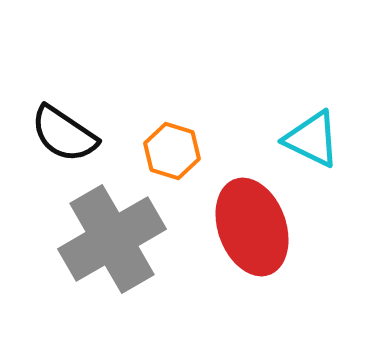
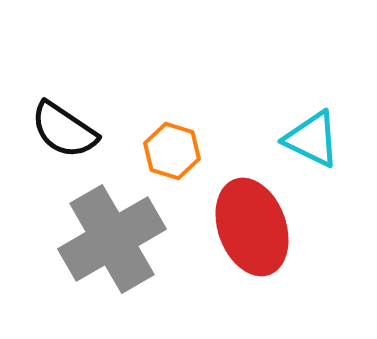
black semicircle: moved 4 px up
